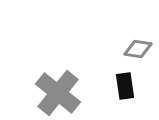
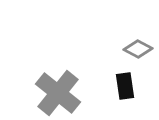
gray diamond: rotated 20 degrees clockwise
